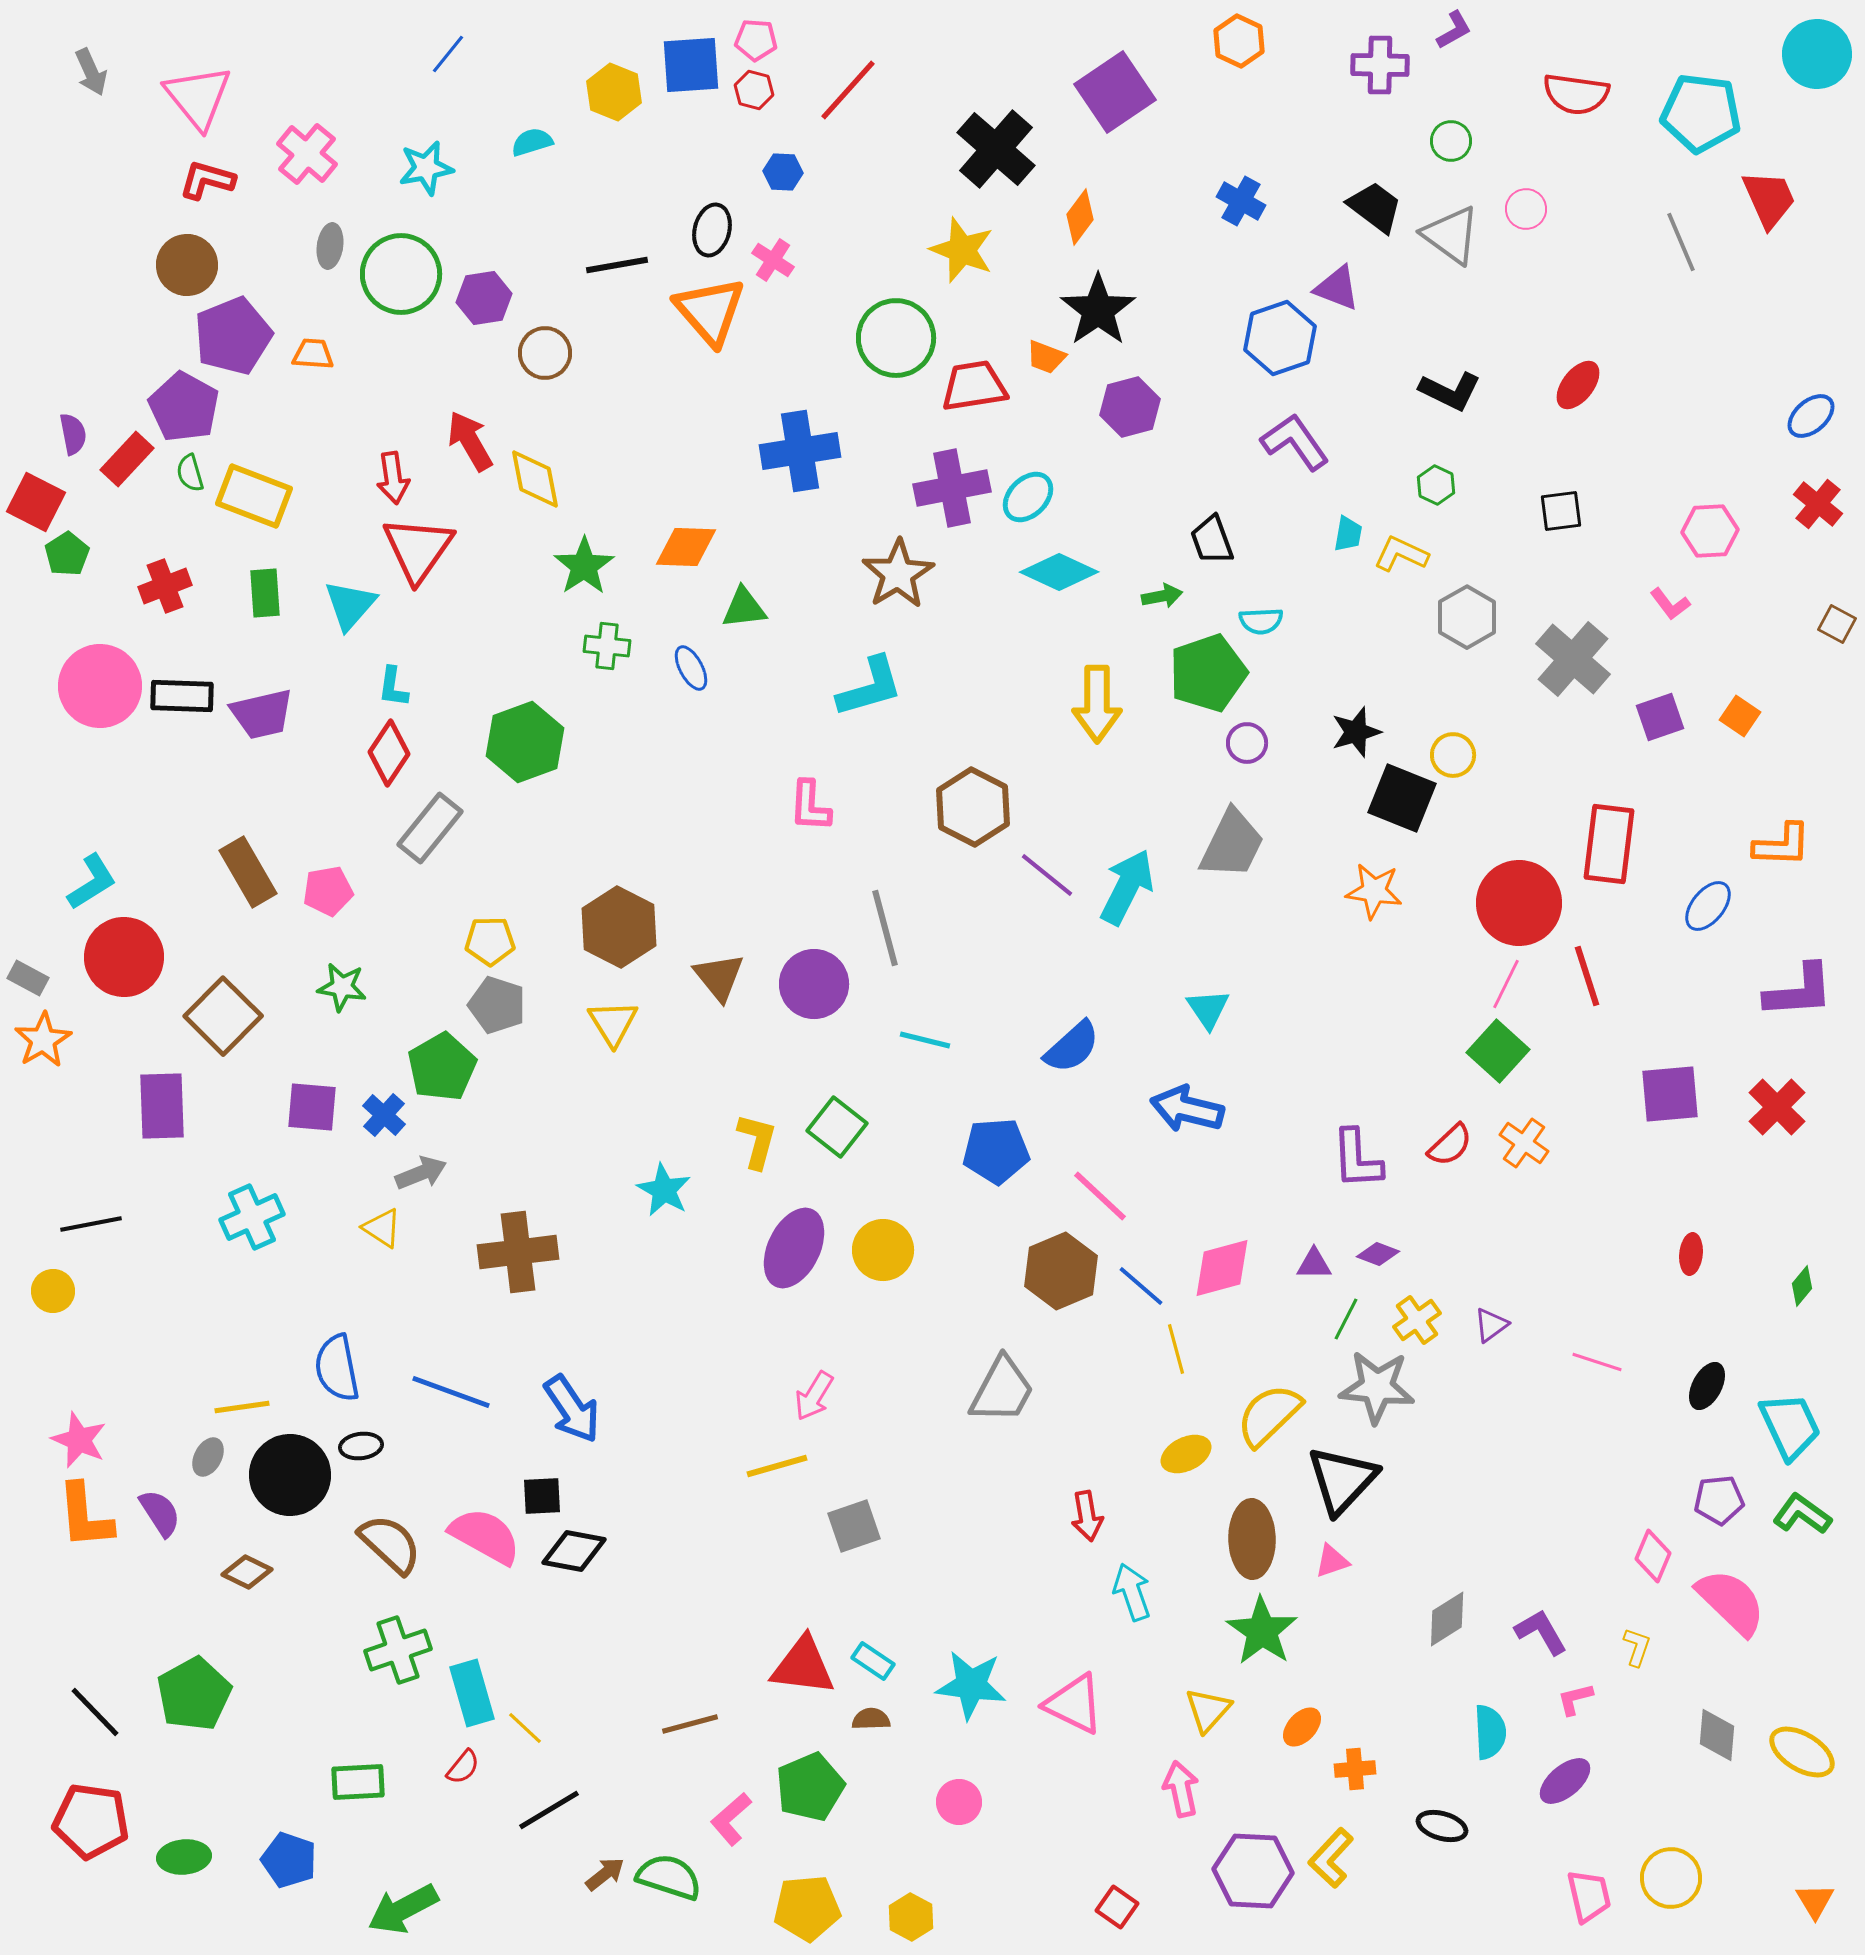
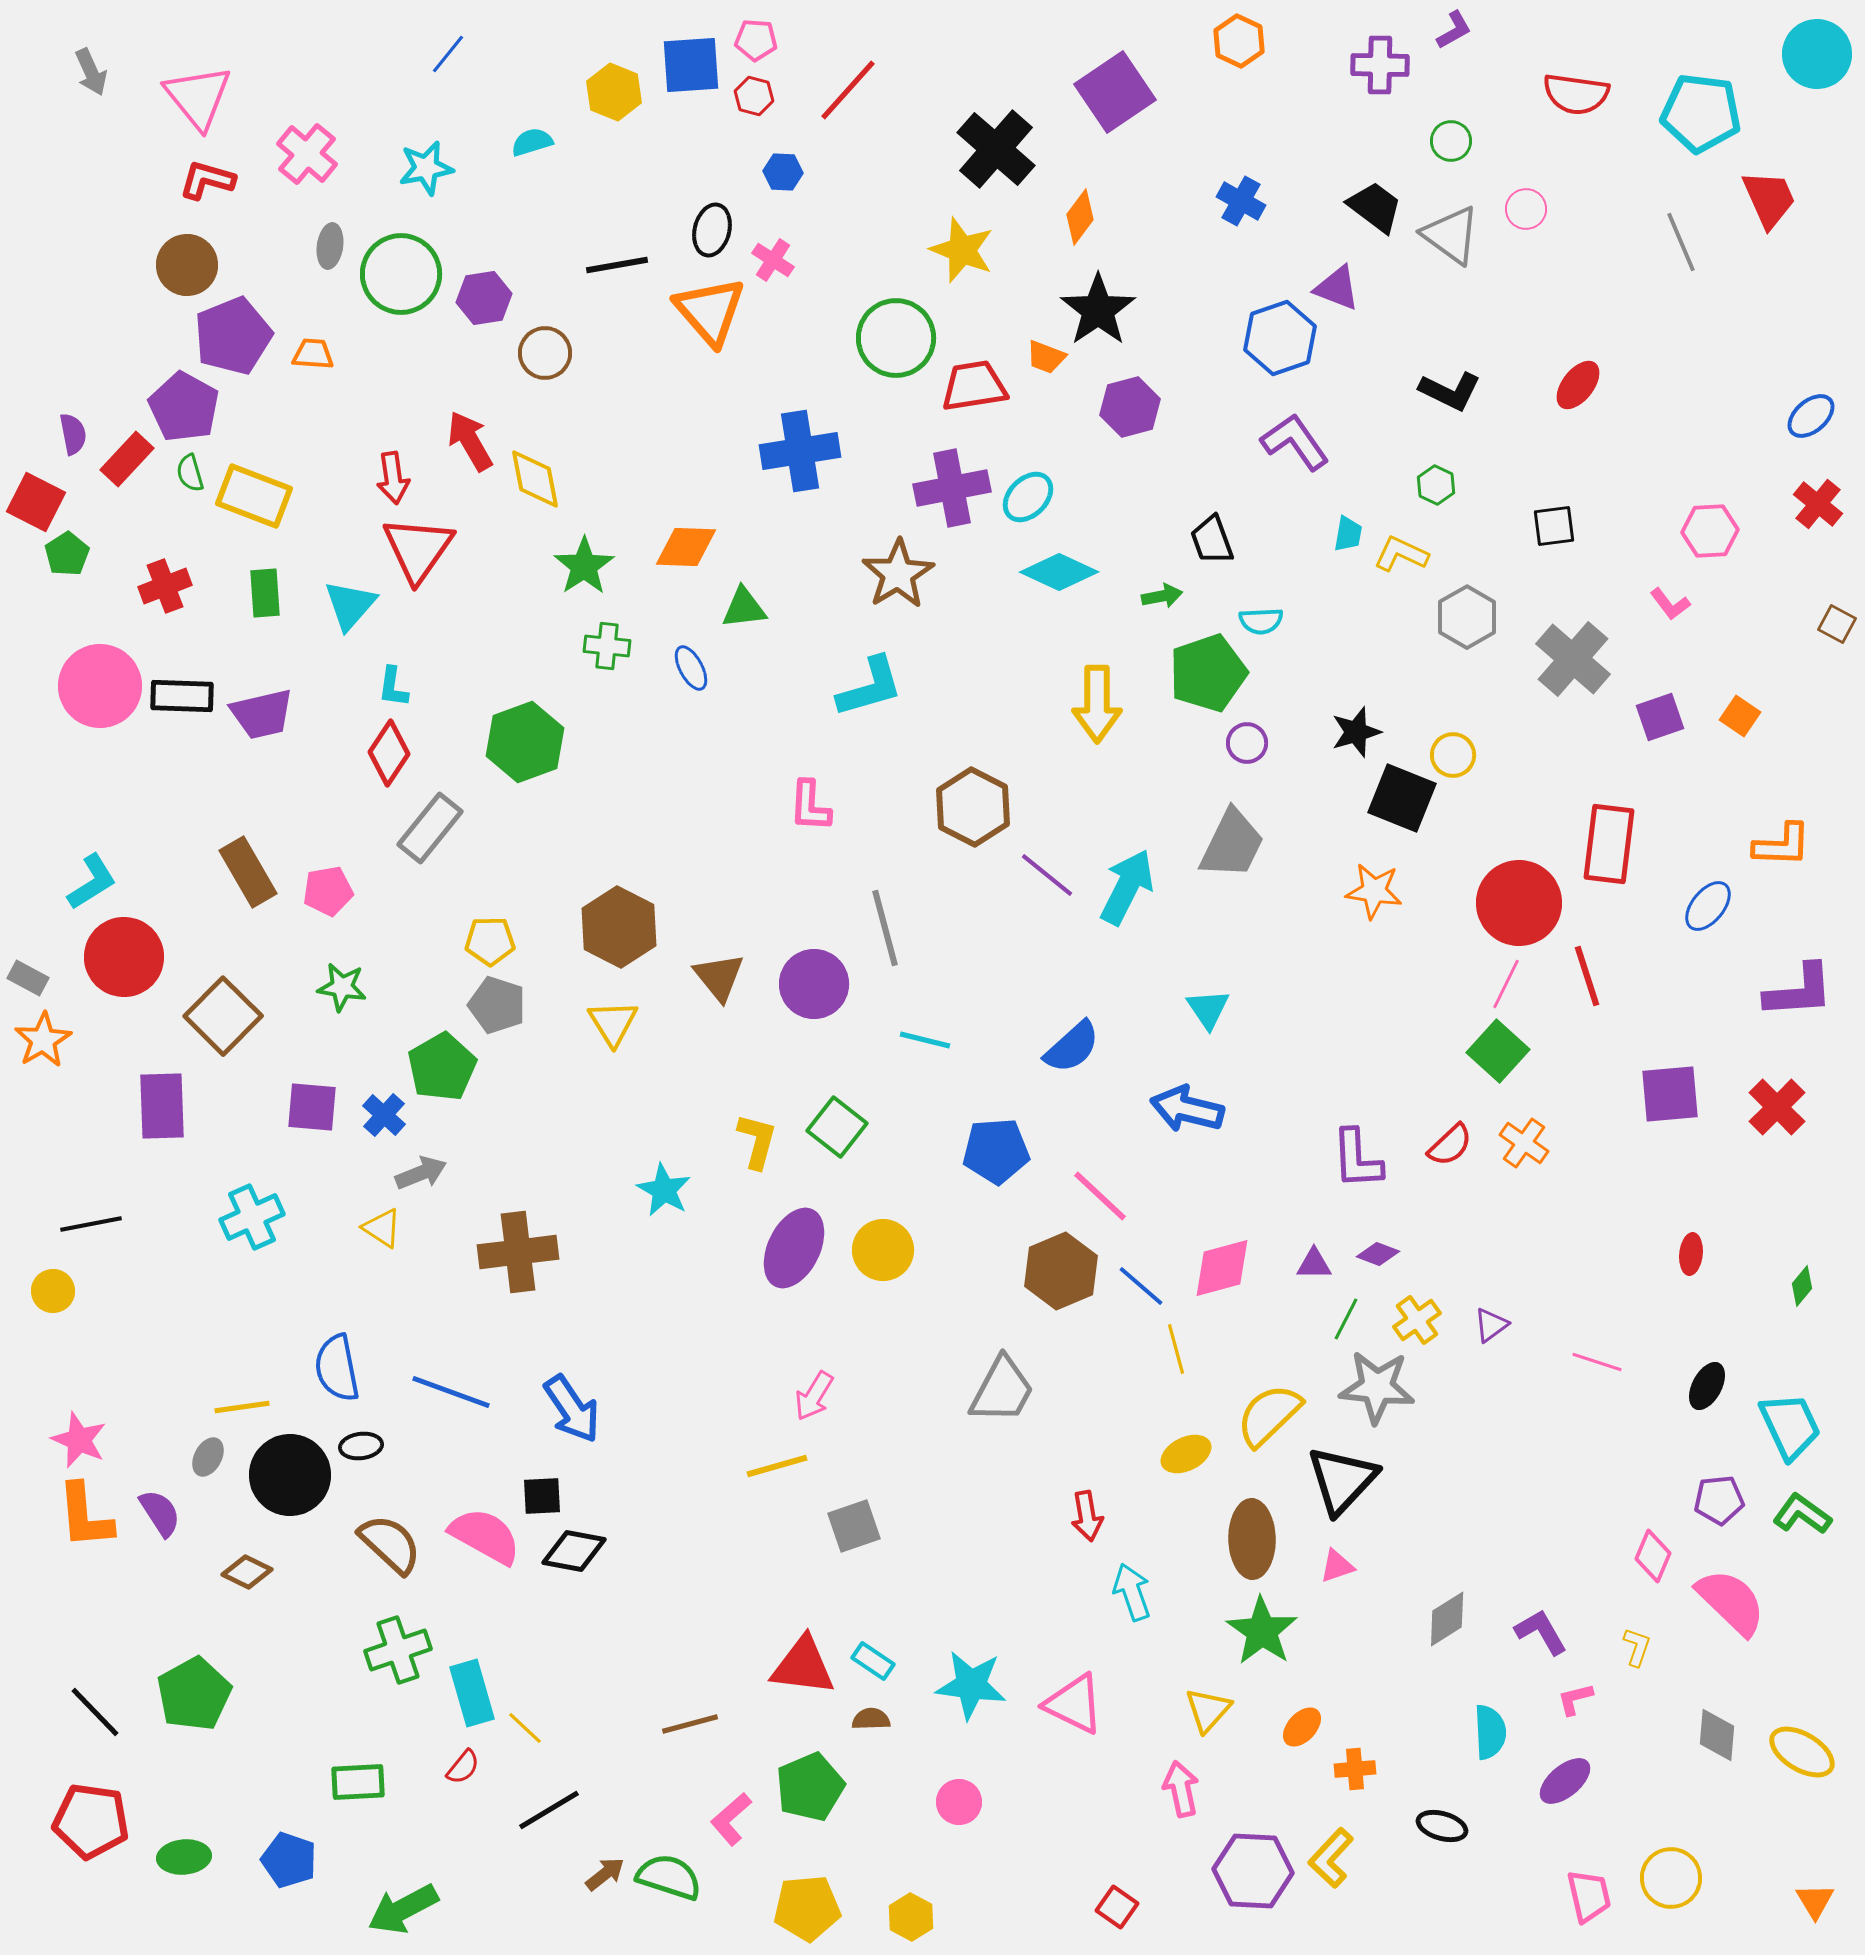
red hexagon at (754, 90): moved 6 px down
black square at (1561, 511): moved 7 px left, 15 px down
pink triangle at (1332, 1561): moved 5 px right, 5 px down
